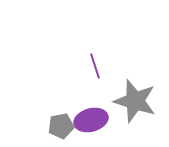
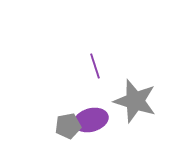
gray pentagon: moved 7 px right
